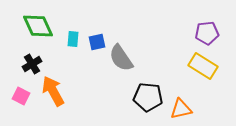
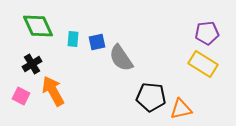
yellow rectangle: moved 2 px up
black pentagon: moved 3 px right
